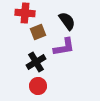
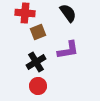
black semicircle: moved 1 px right, 8 px up
purple L-shape: moved 4 px right, 3 px down
